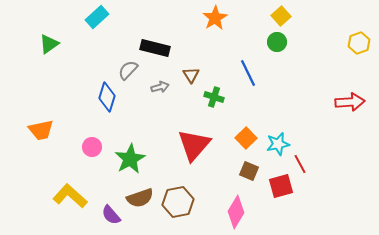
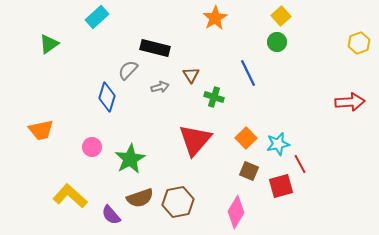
red triangle: moved 1 px right, 5 px up
